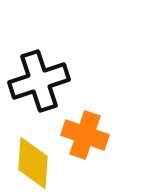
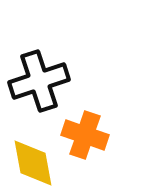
yellow diamond: rotated 14 degrees counterclockwise
